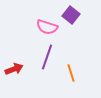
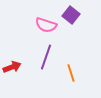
pink semicircle: moved 1 px left, 2 px up
purple line: moved 1 px left
red arrow: moved 2 px left, 2 px up
